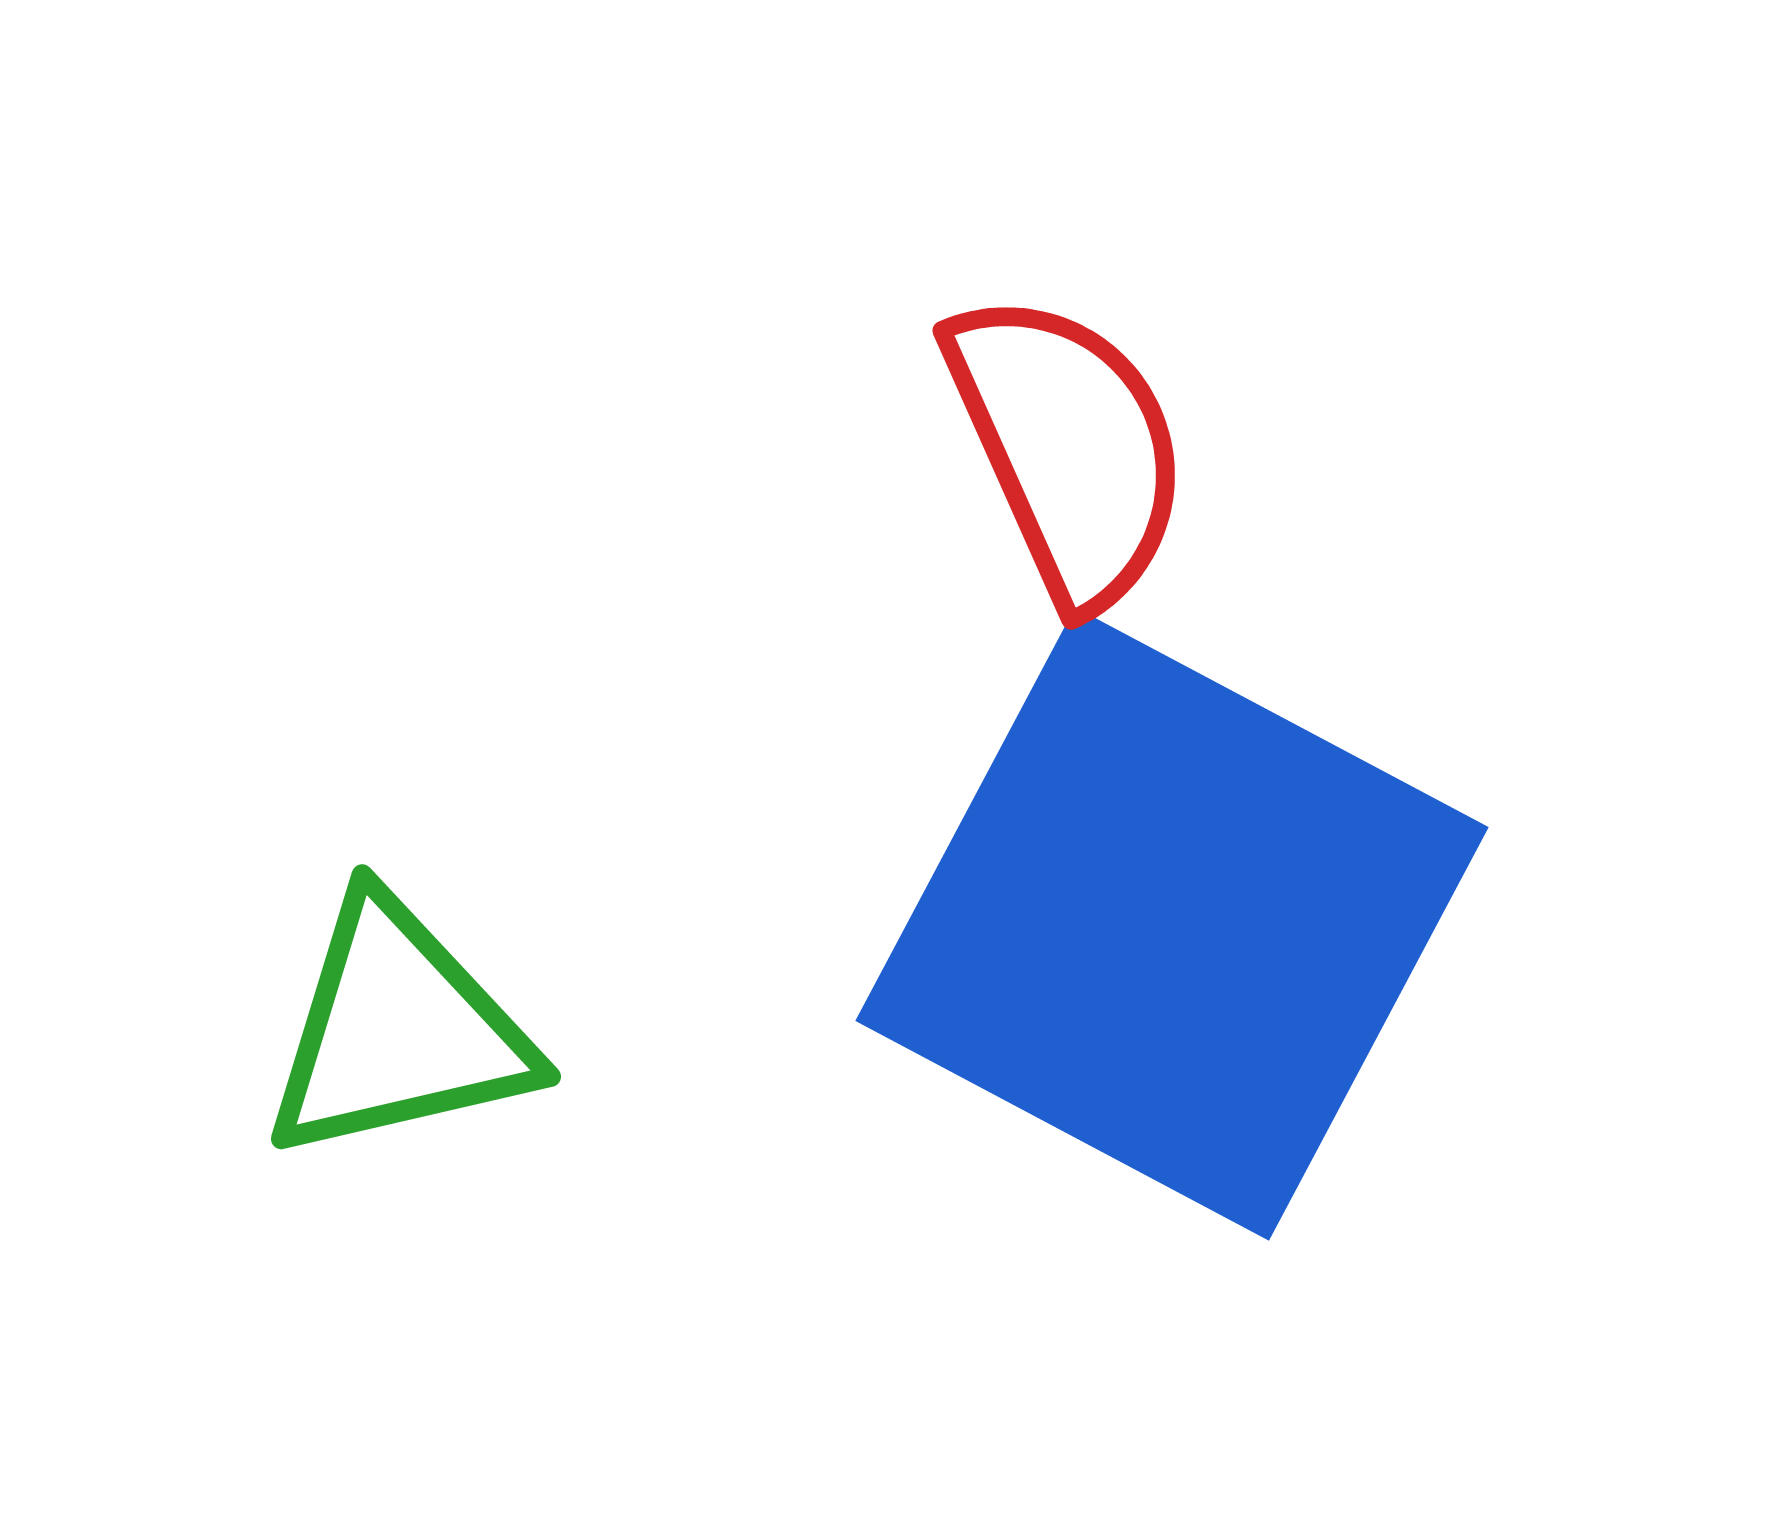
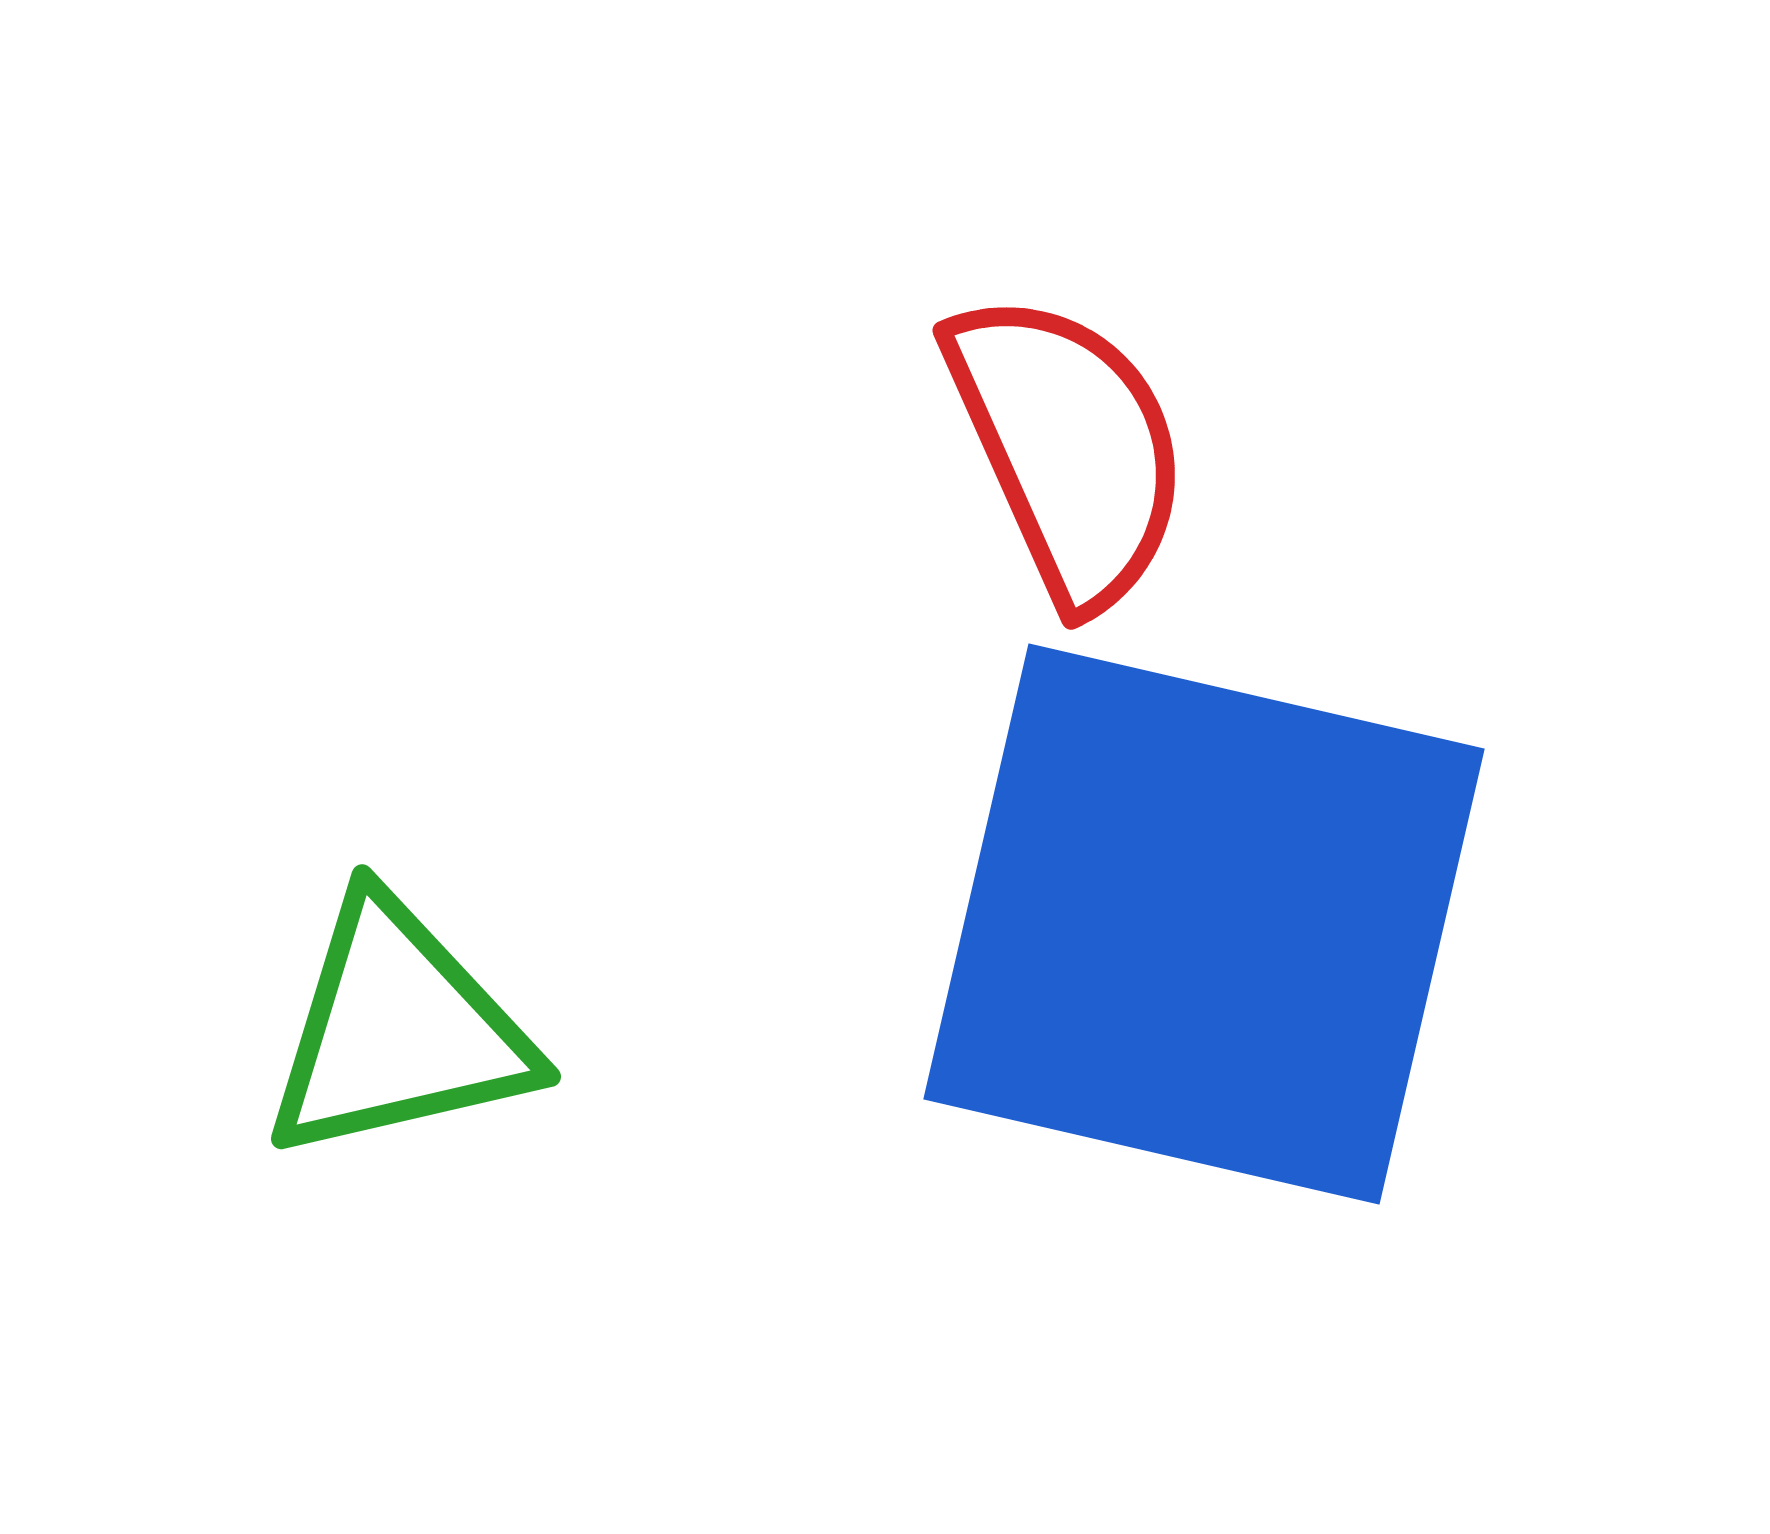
blue square: moved 32 px right; rotated 15 degrees counterclockwise
